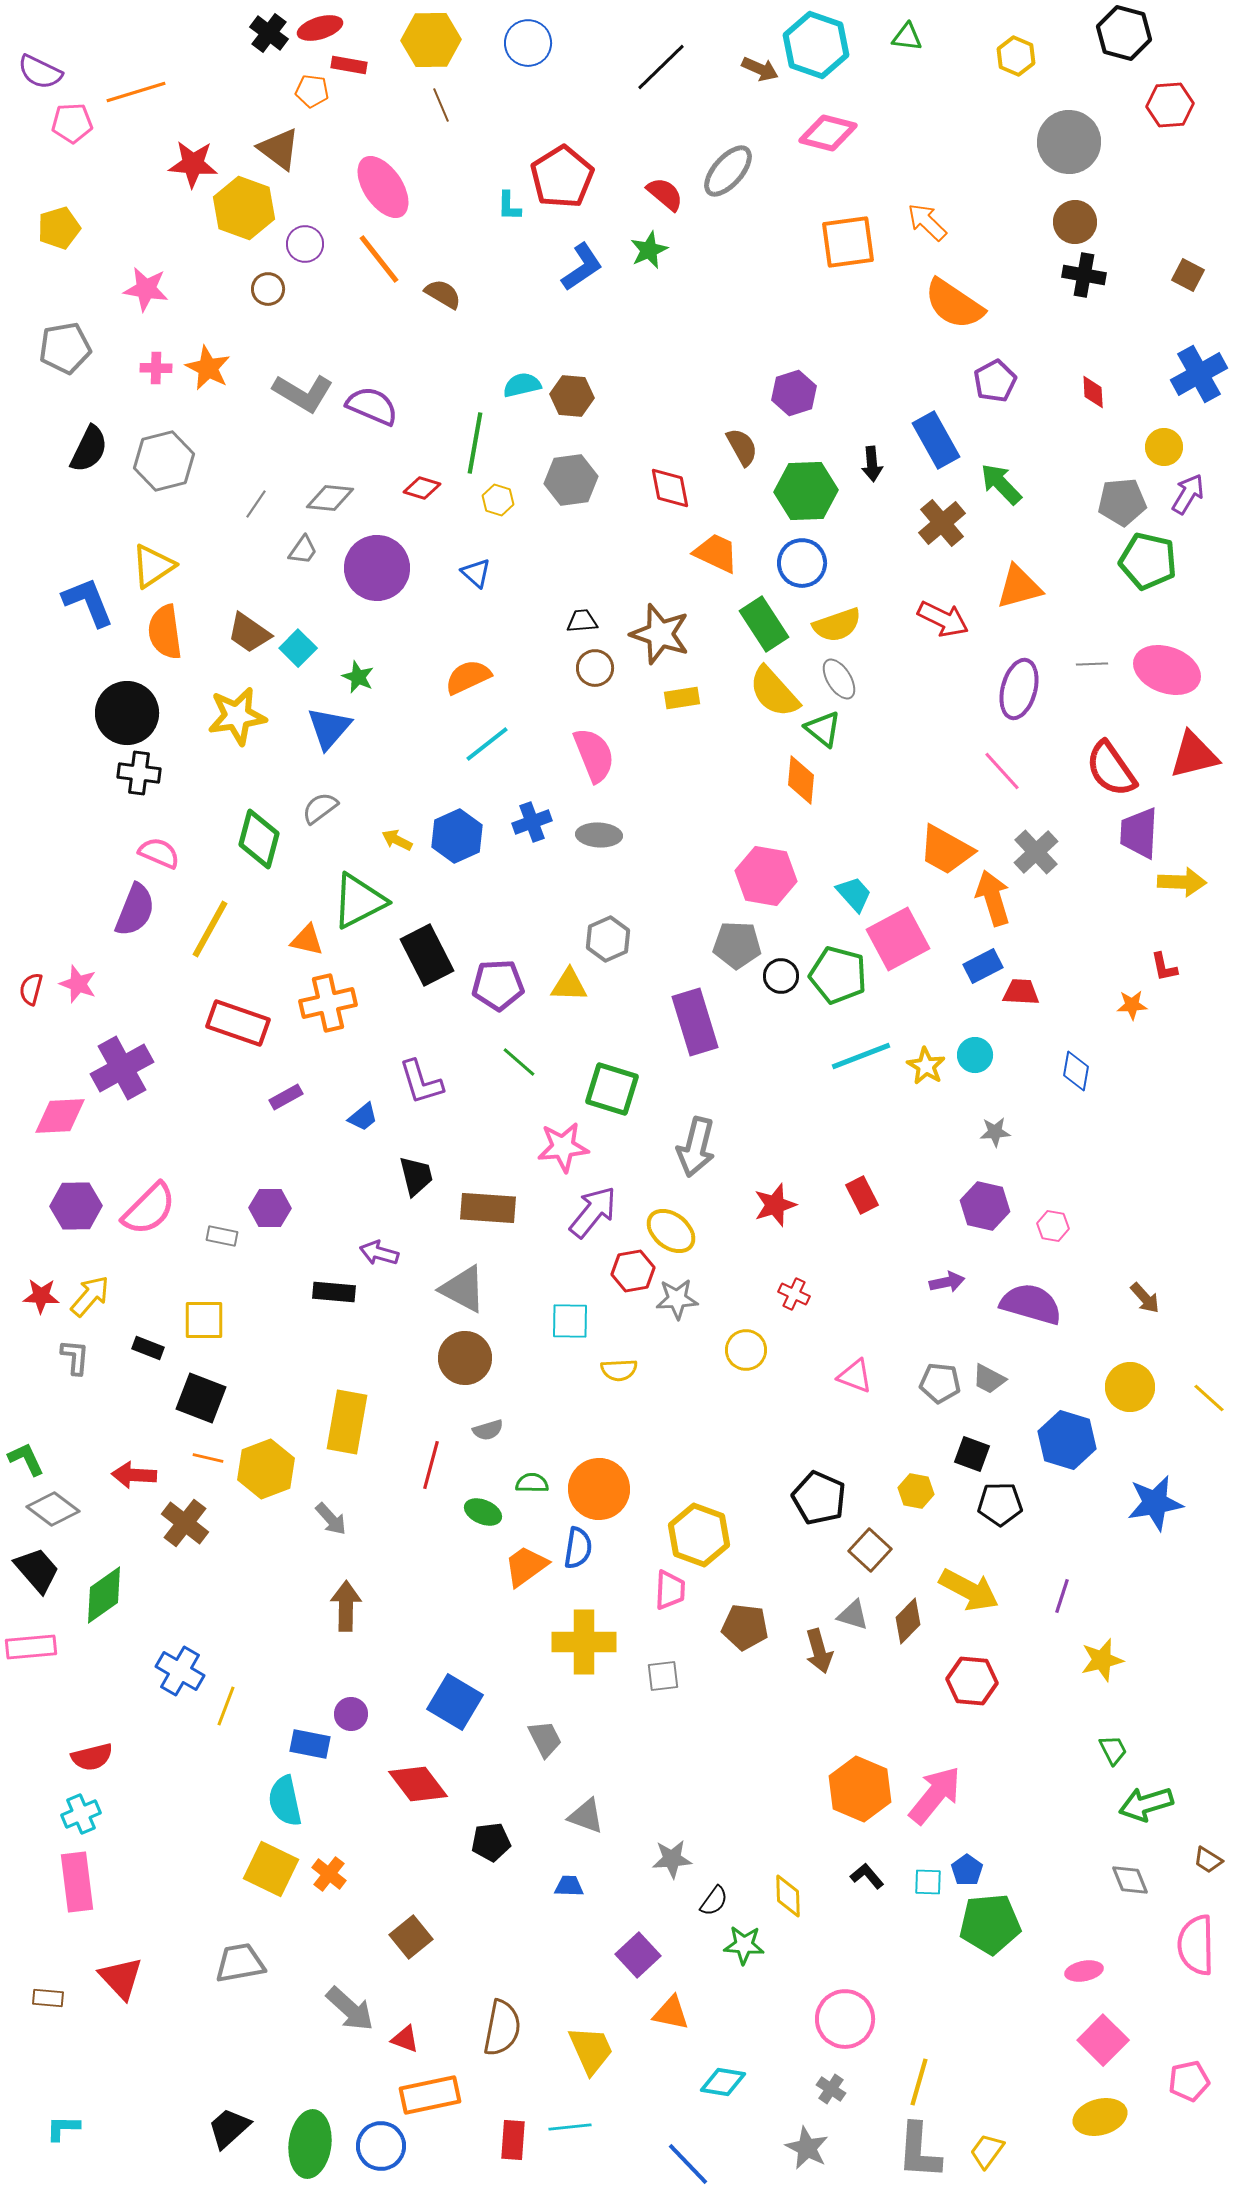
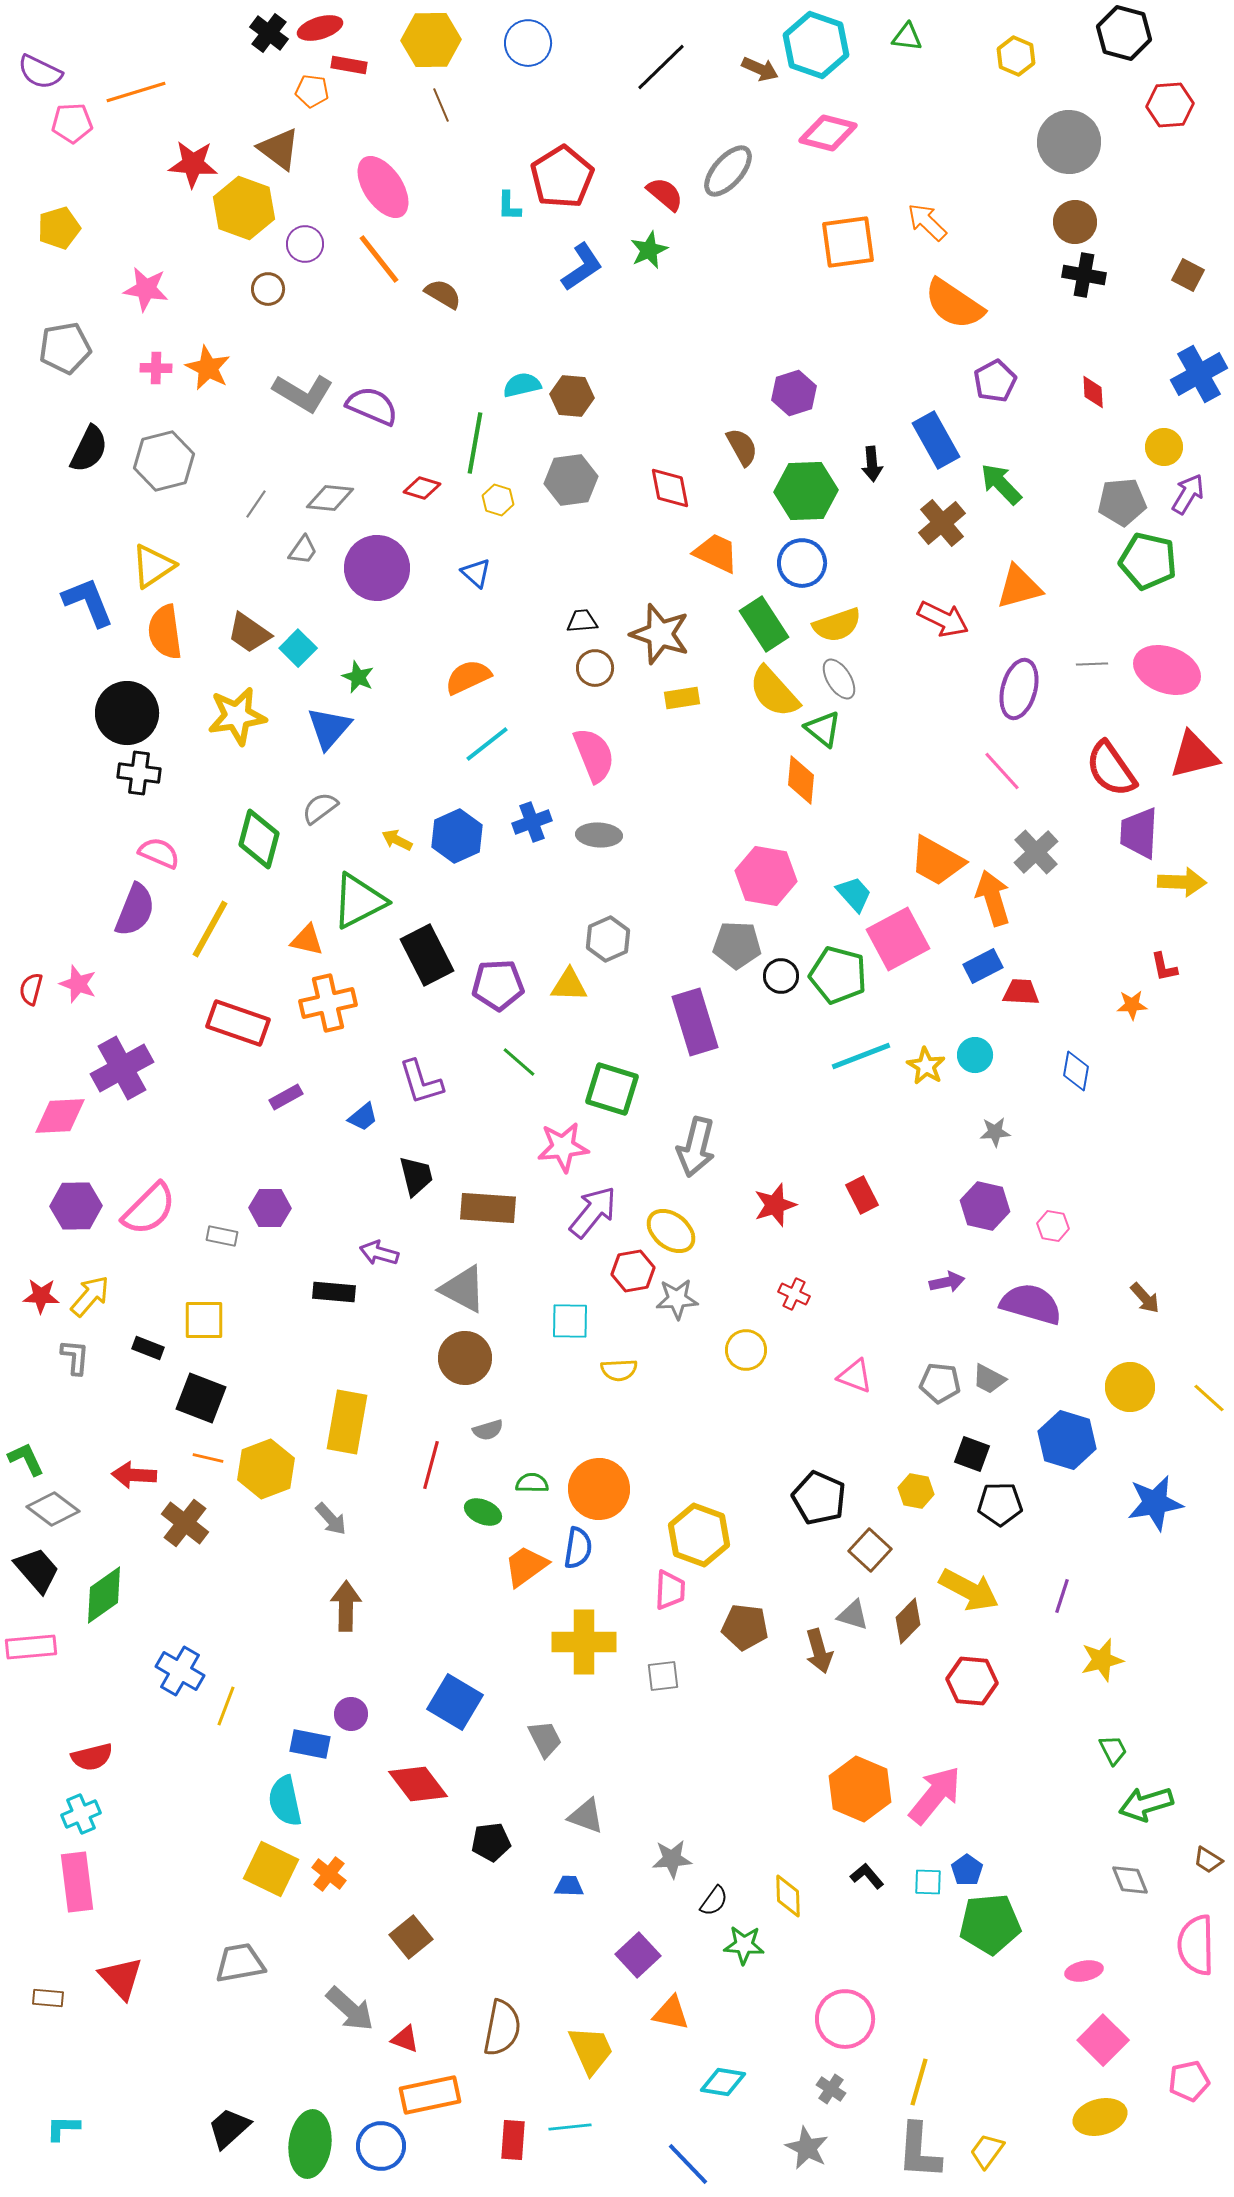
orange trapezoid at (946, 850): moved 9 px left, 11 px down
